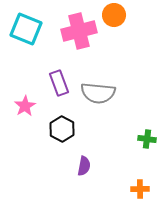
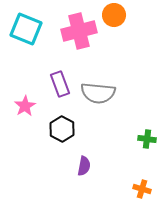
purple rectangle: moved 1 px right, 1 px down
orange cross: moved 2 px right; rotated 18 degrees clockwise
